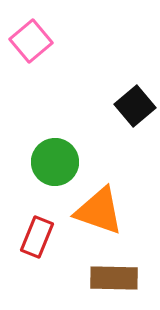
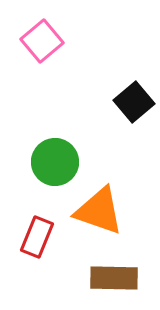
pink square: moved 11 px right
black square: moved 1 px left, 4 px up
